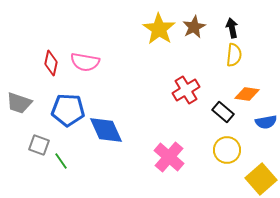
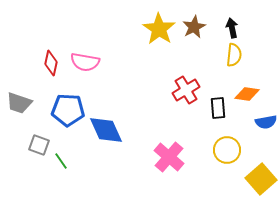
black rectangle: moved 5 px left, 4 px up; rotated 45 degrees clockwise
